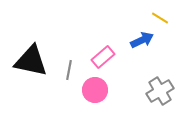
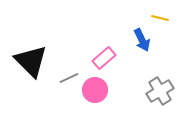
yellow line: rotated 18 degrees counterclockwise
blue arrow: rotated 90 degrees clockwise
pink rectangle: moved 1 px right, 1 px down
black triangle: rotated 33 degrees clockwise
gray line: moved 8 px down; rotated 54 degrees clockwise
